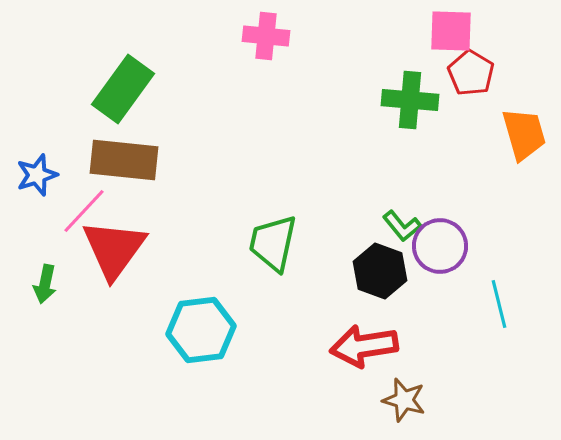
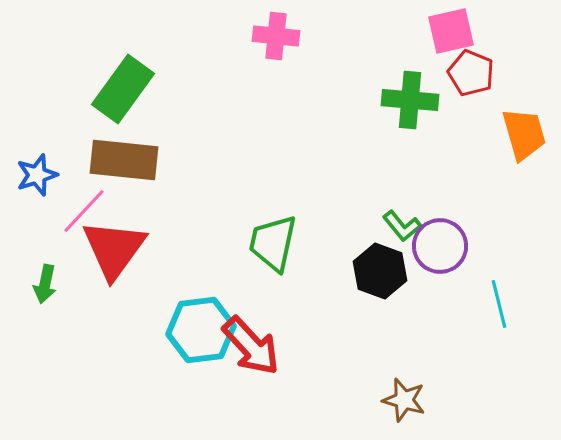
pink square: rotated 15 degrees counterclockwise
pink cross: moved 10 px right
red pentagon: rotated 9 degrees counterclockwise
red arrow: moved 113 px left; rotated 124 degrees counterclockwise
